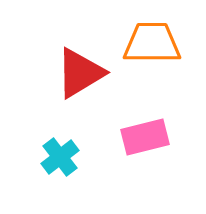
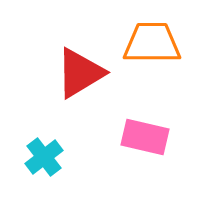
pink rectangle: rotated 27 degrees clockwise
cyan cross: moved 16 px left
